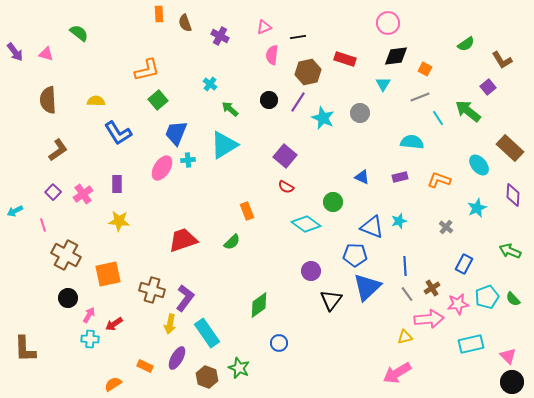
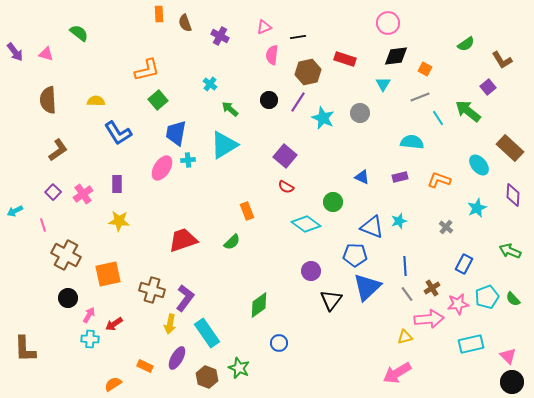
blue trapezoid at (176, 133): rotated 12 degrees counterclockwise
